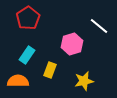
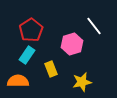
red pentagon: moved 3 px right, 12 px down
white line: moved 5 px left; rotated 12 degrees clockwise
yellow rectangle: moved 1 px right, 1 px up; rotated 42 degrees counterclockwise
yellow star: moved 2 px left, 1 px down
